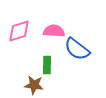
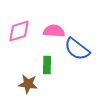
brown star: moved 6 px left, 1 px up
